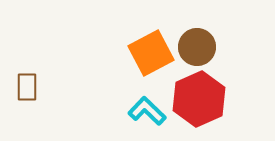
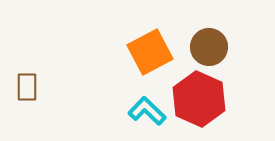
brown circle: moved 12 px right
orange square: moved 1 px left, 1 px up
red hexagon: rotated 12 degrees counterclockwise
